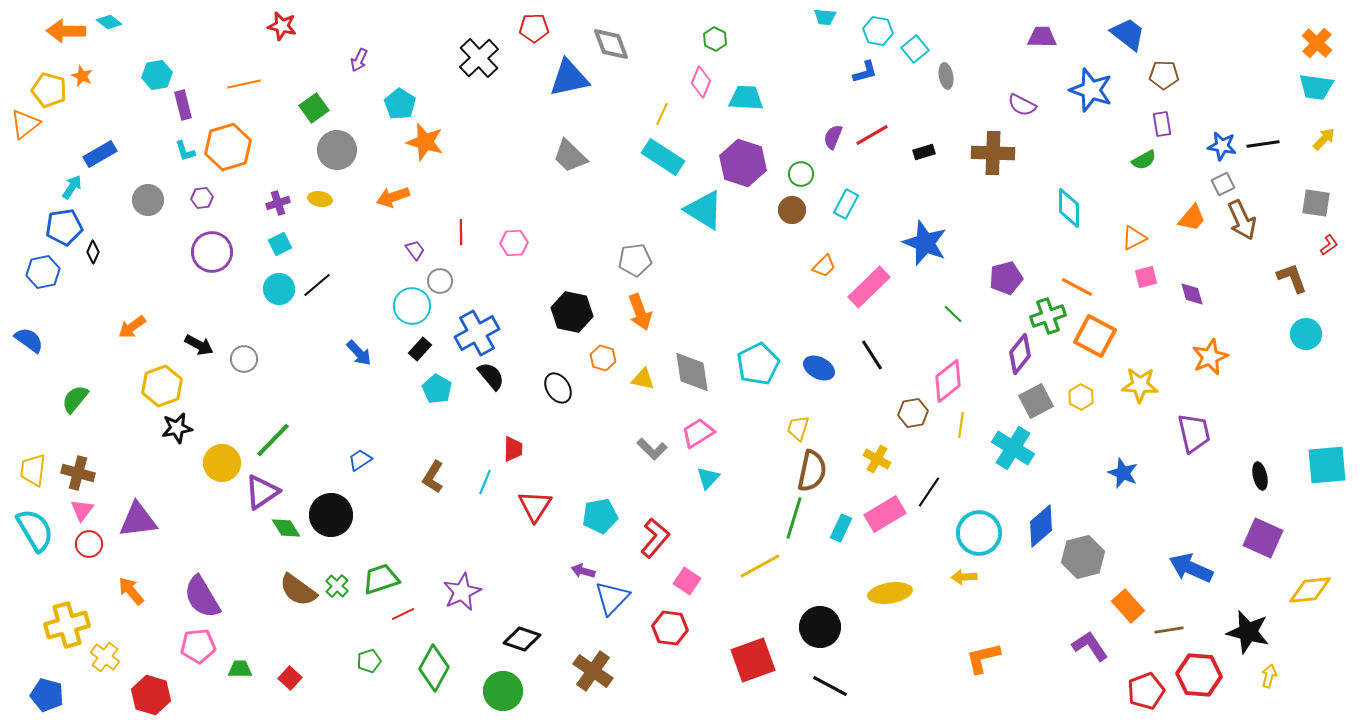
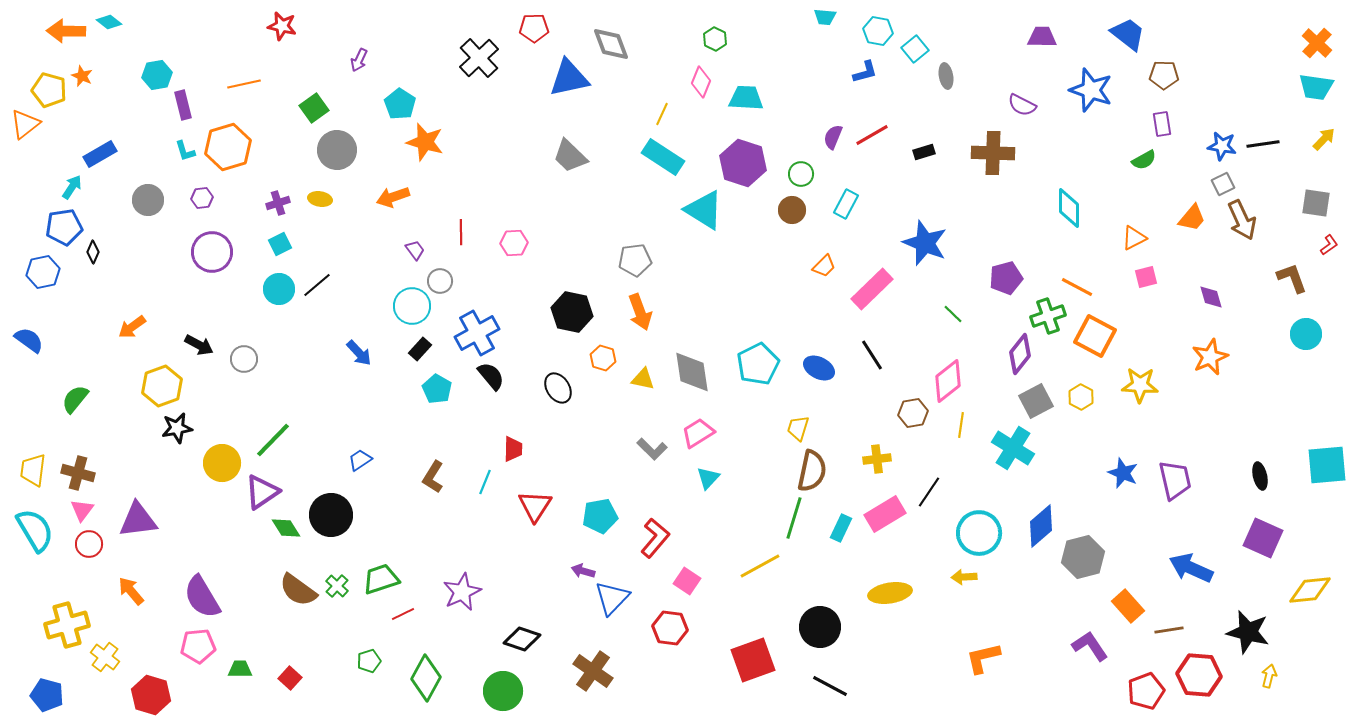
pink rectangle at (869, 287): moved 3 px right, 2 px down
purple diamond at (1192, 294): moved 19 px right, 3 px down
purple trapezoid at (1194, 433): moved 19 px left, 47 px down
yellow cross at (877, 459): rotated 36 degrees counterclockwise
green diamond at (434, 668): moved 8 px left, 10 px down
